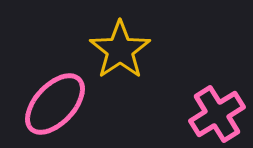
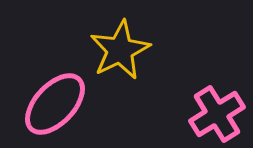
yellow star: rotated 8 degrees clockwise
